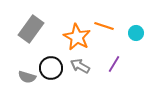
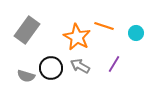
gray rectangle: moved 4 px left, 1 px down
gray semicircle: moved 1 px left, 1 px up
